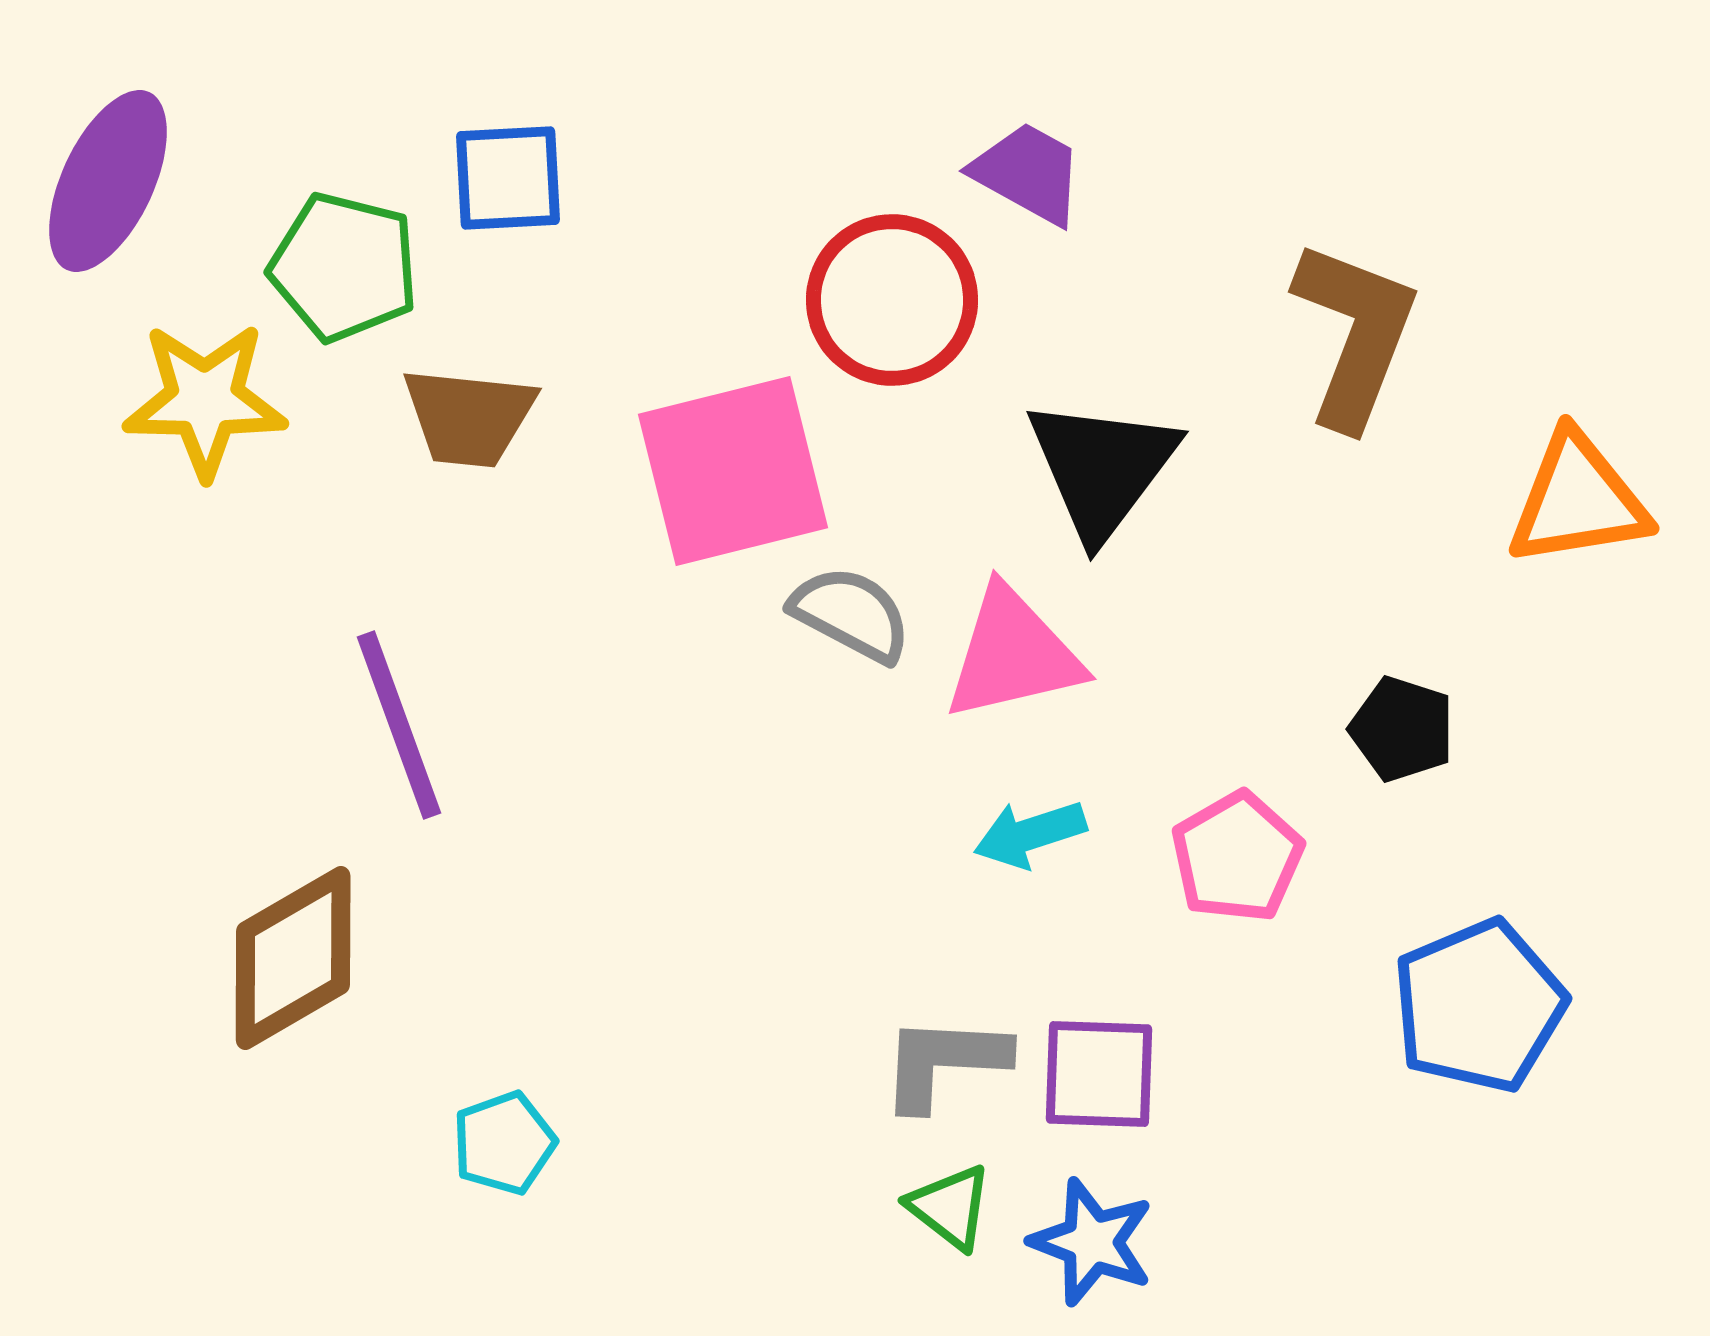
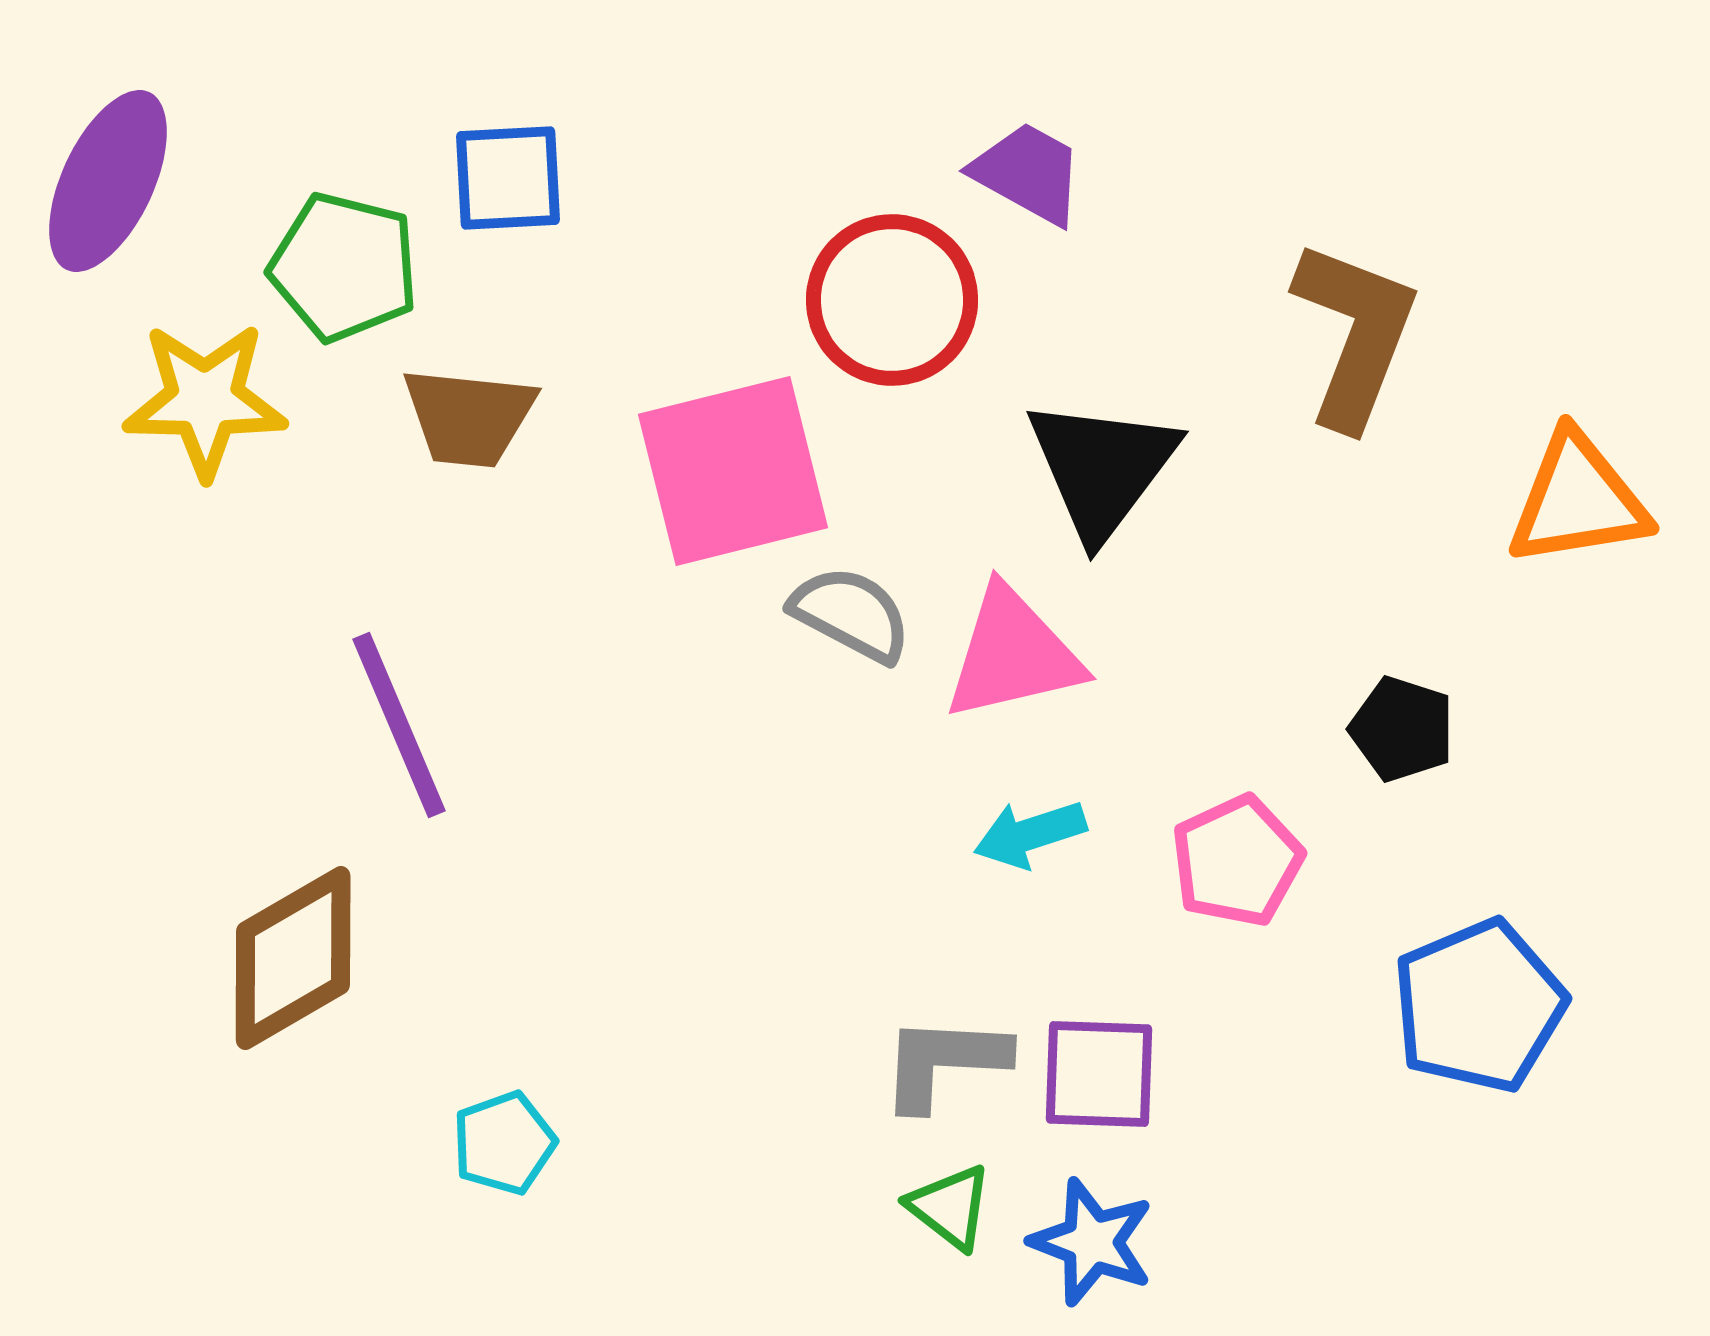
purple line: rotated 3 degrees counterclockwise
pink pentagon: moved 4 px down; rotated 5 degrees clockwise
